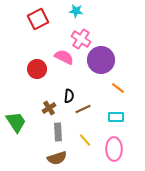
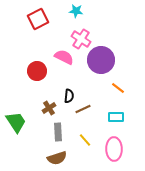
red circle: moved 2 px down
